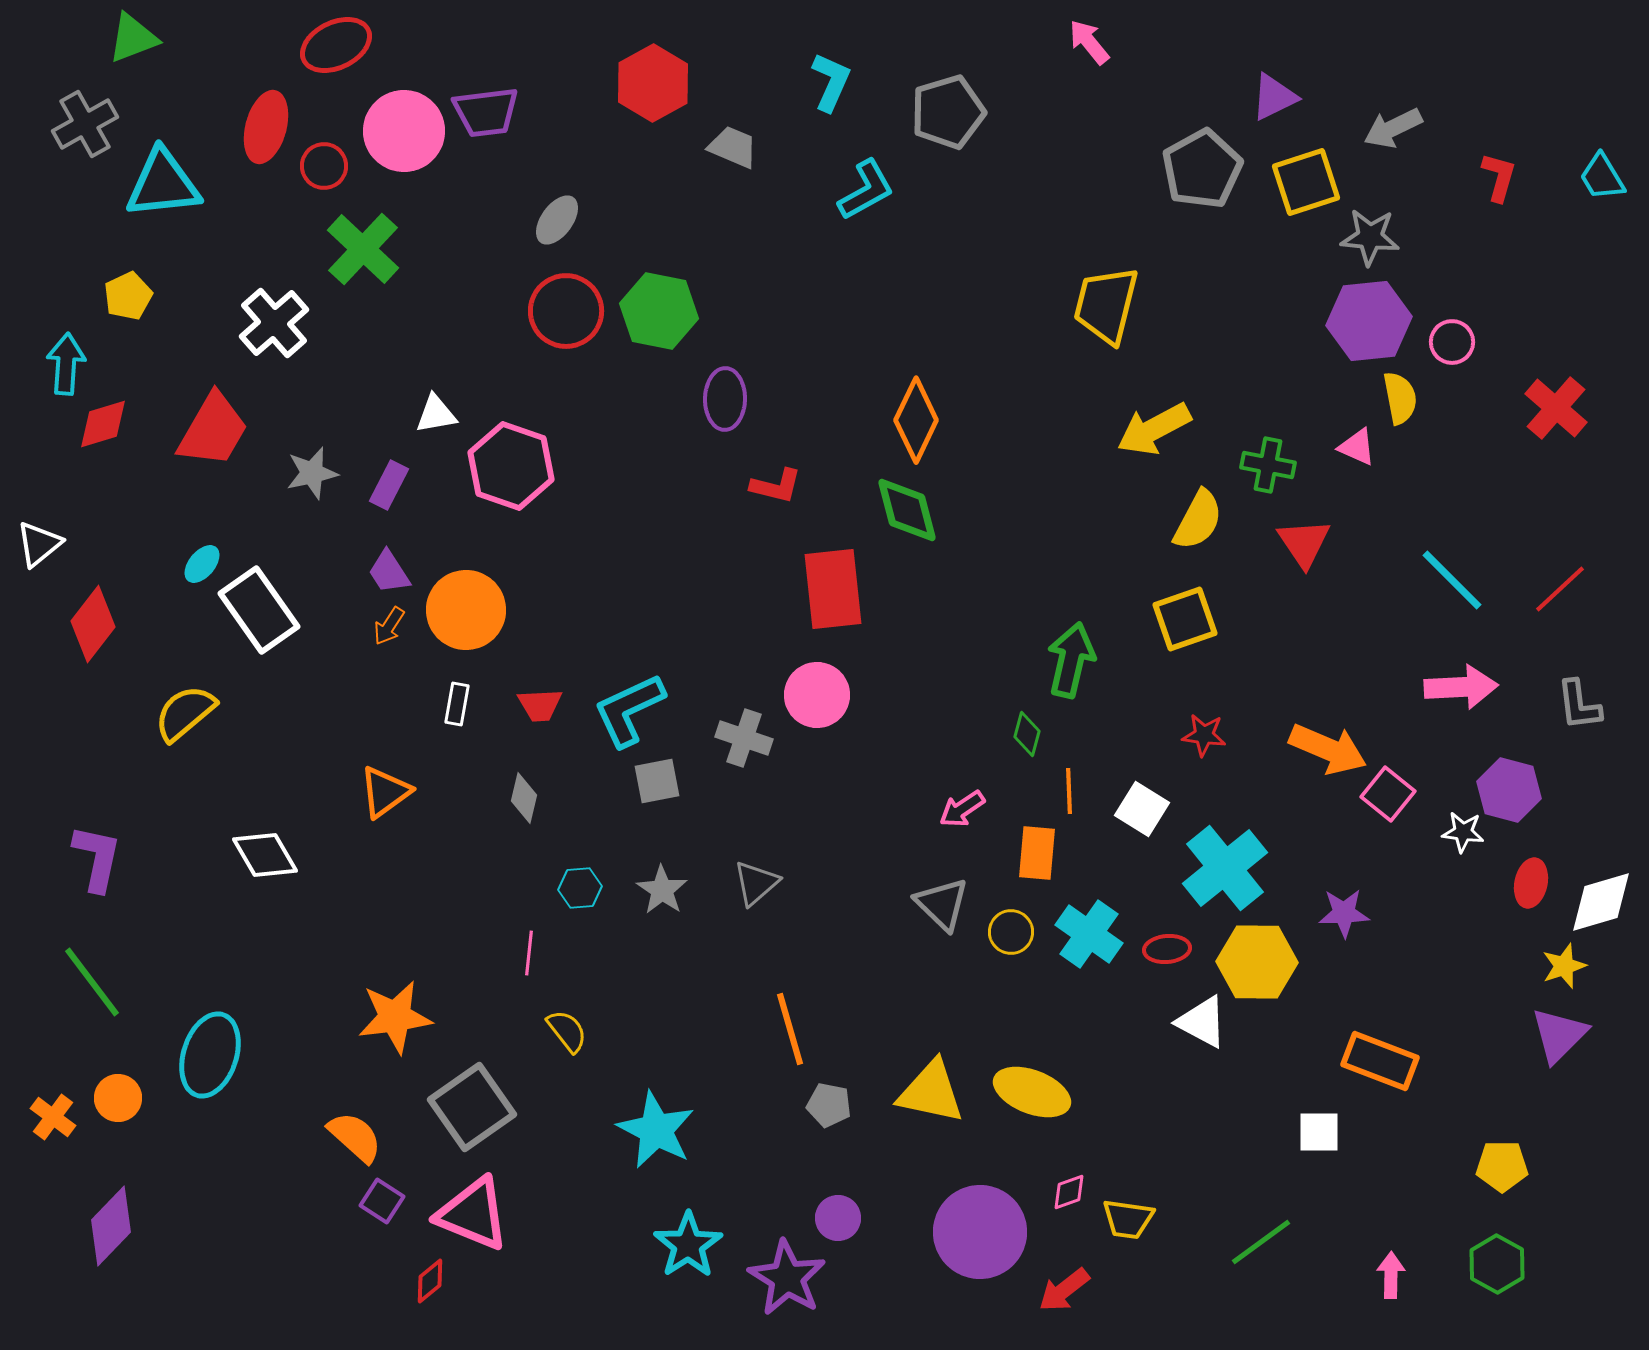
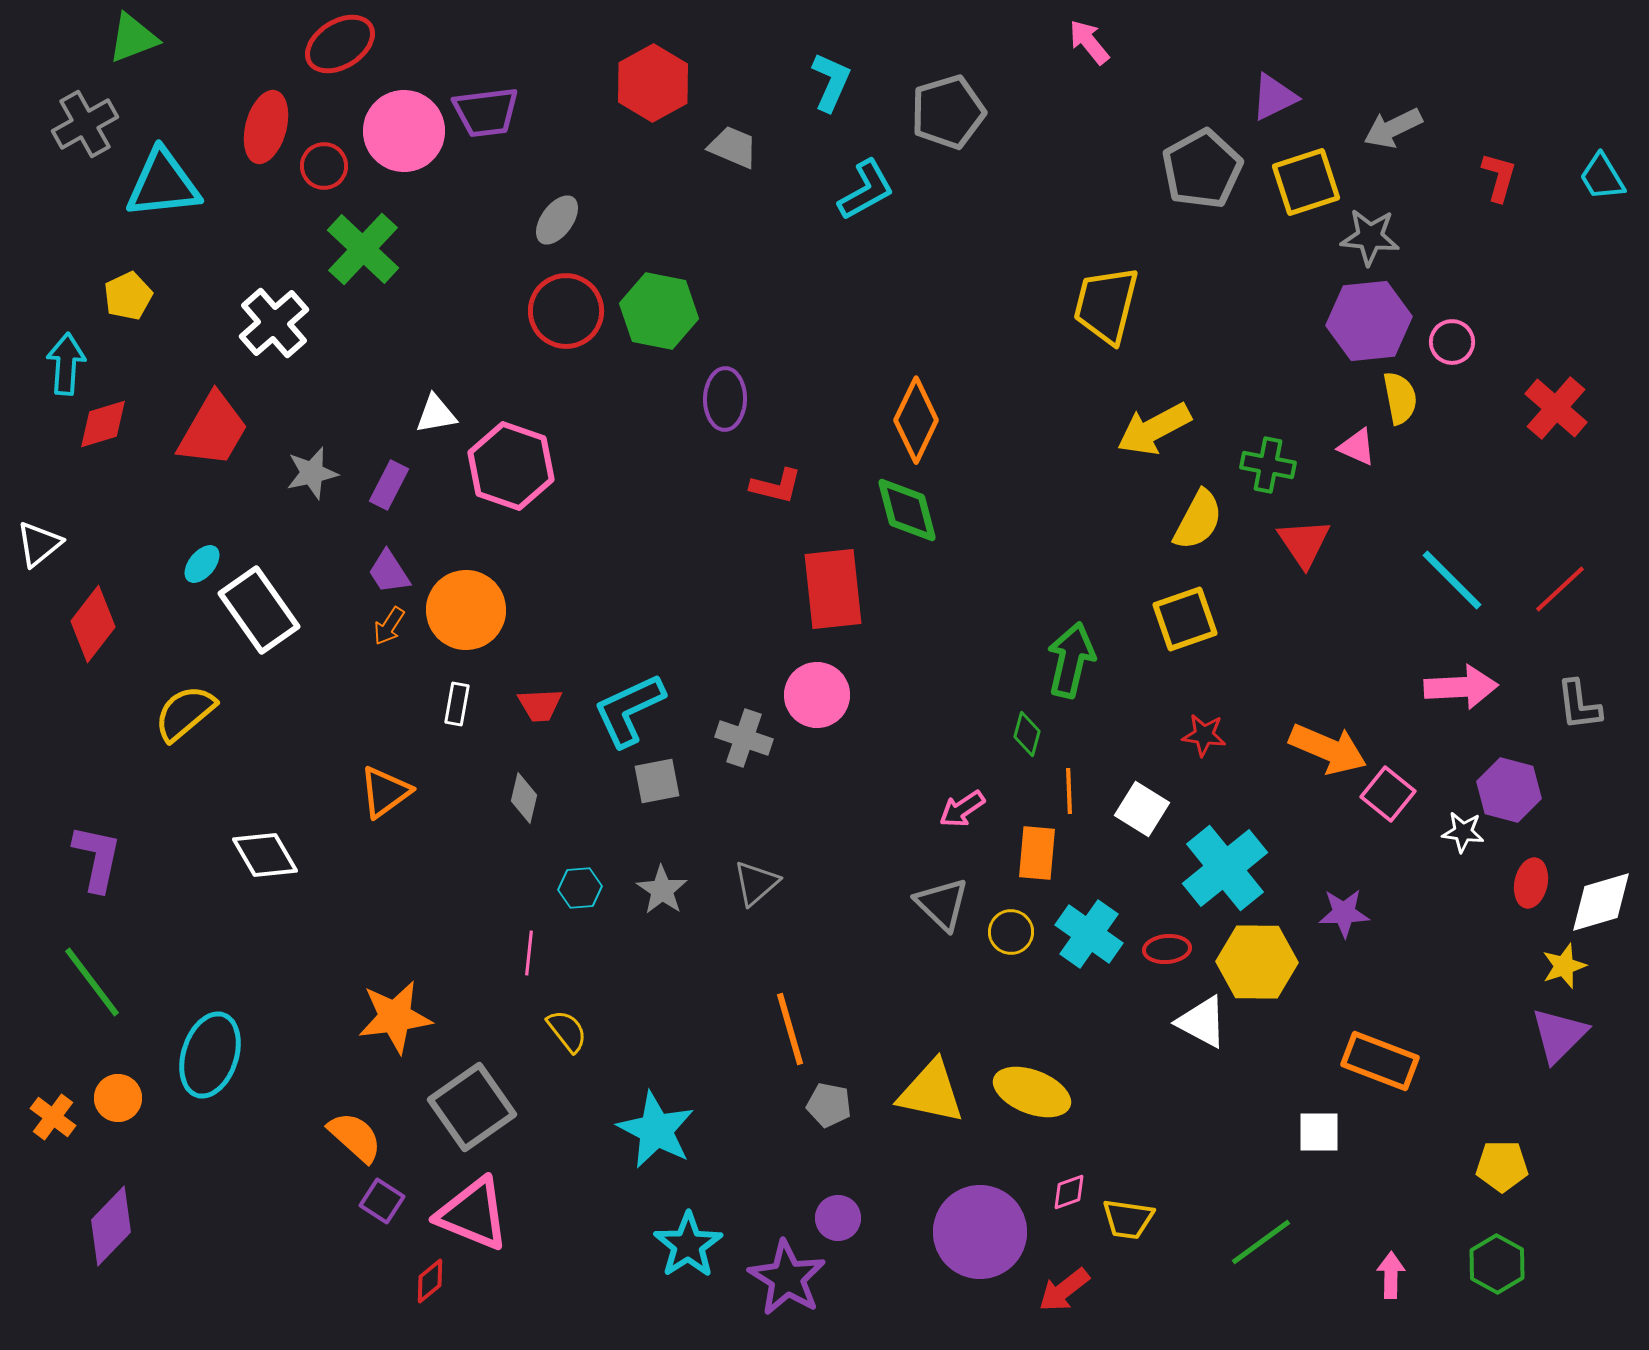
red ellipse at (336, 45): moved 4 px right, 1 px up; rotated 6 degrees counterclockwise
